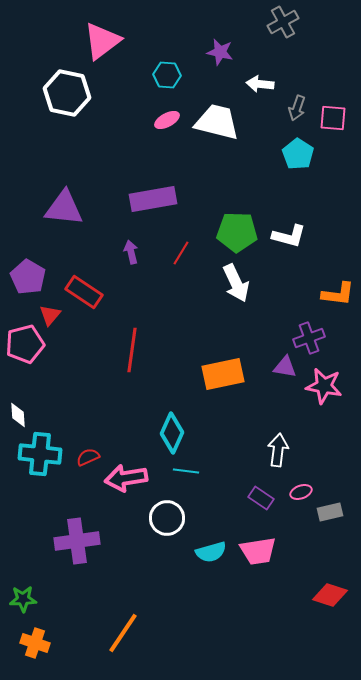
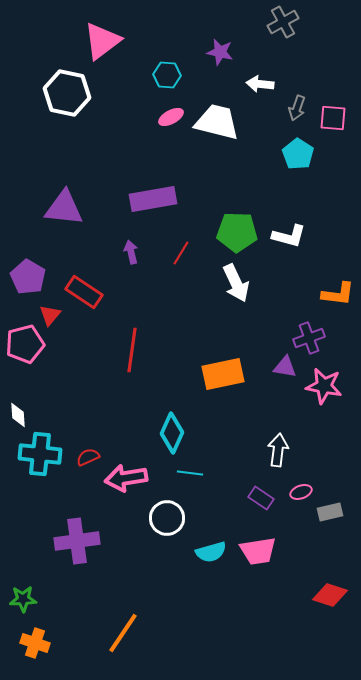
pink ellipse at (167, 120): moved 4 px right, 3 px up
cyan line at (186, 471): moved 4 px right, 2 px down
